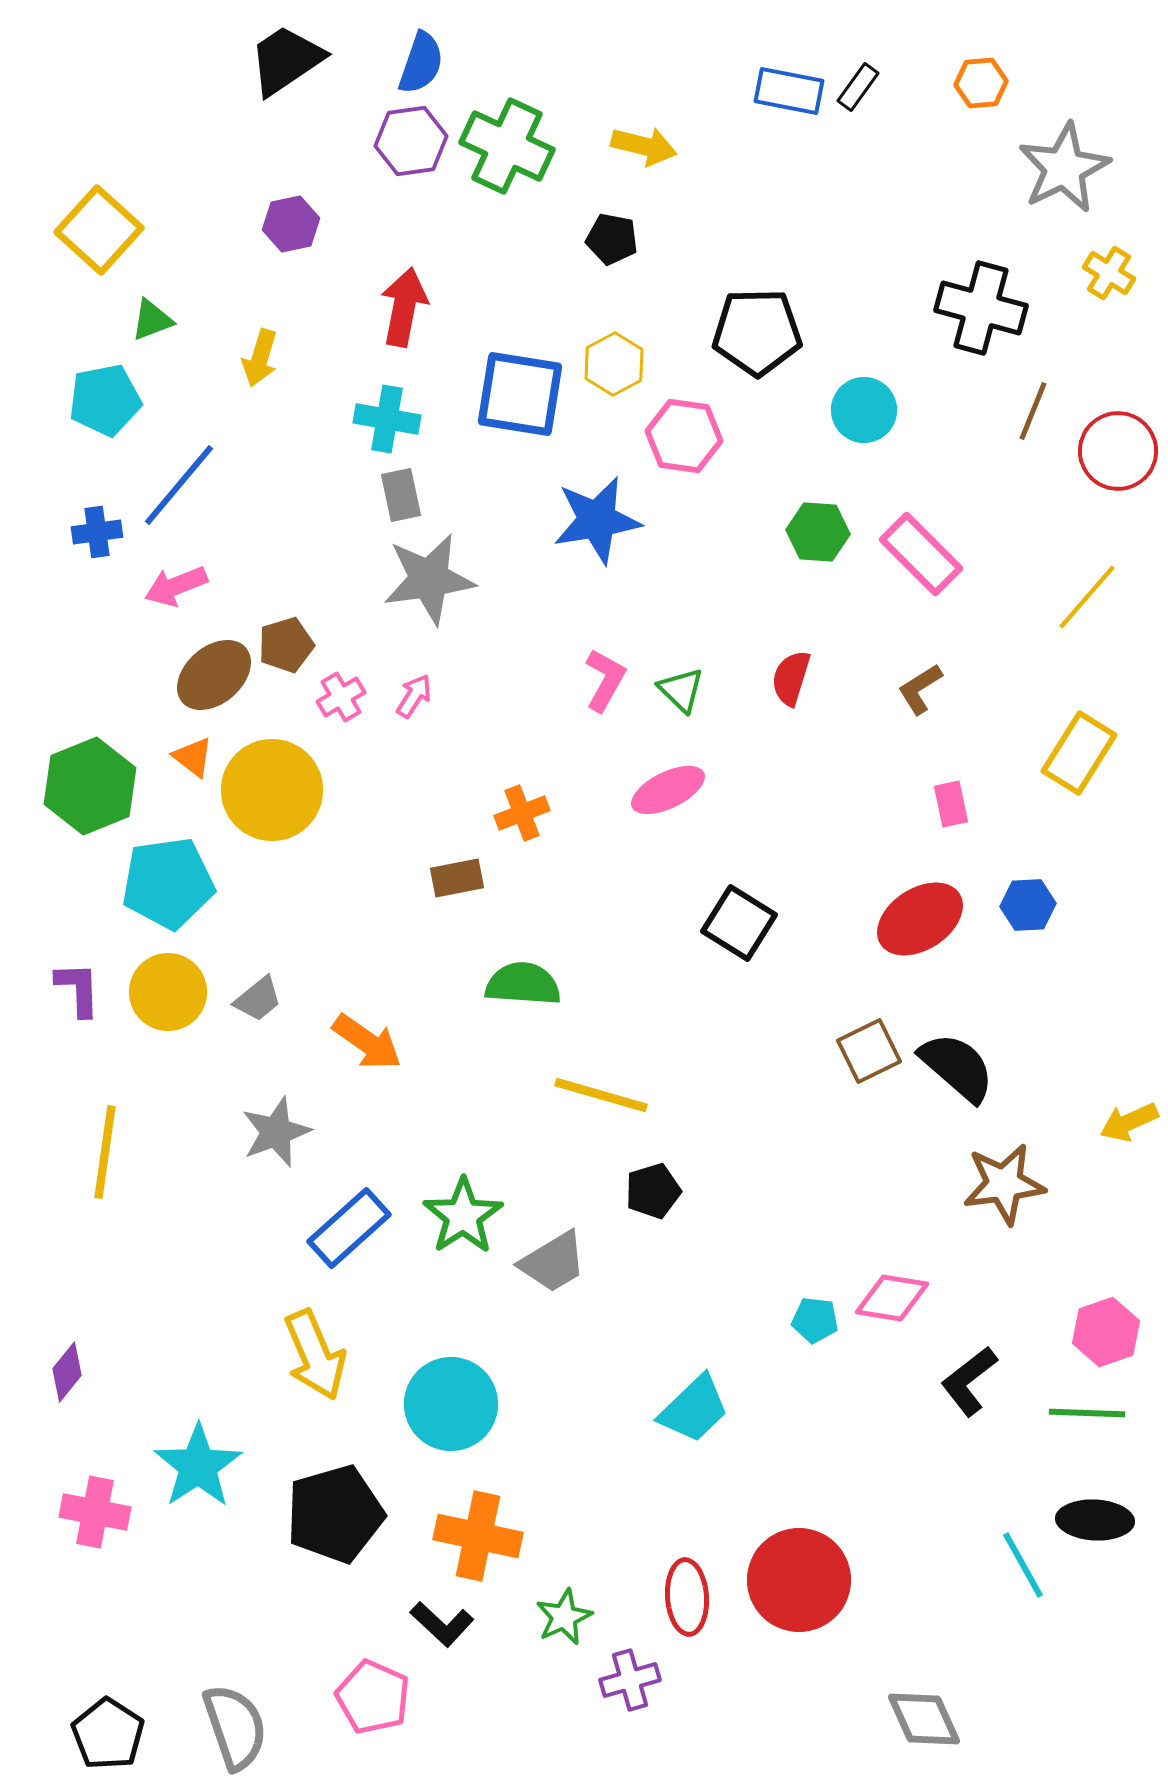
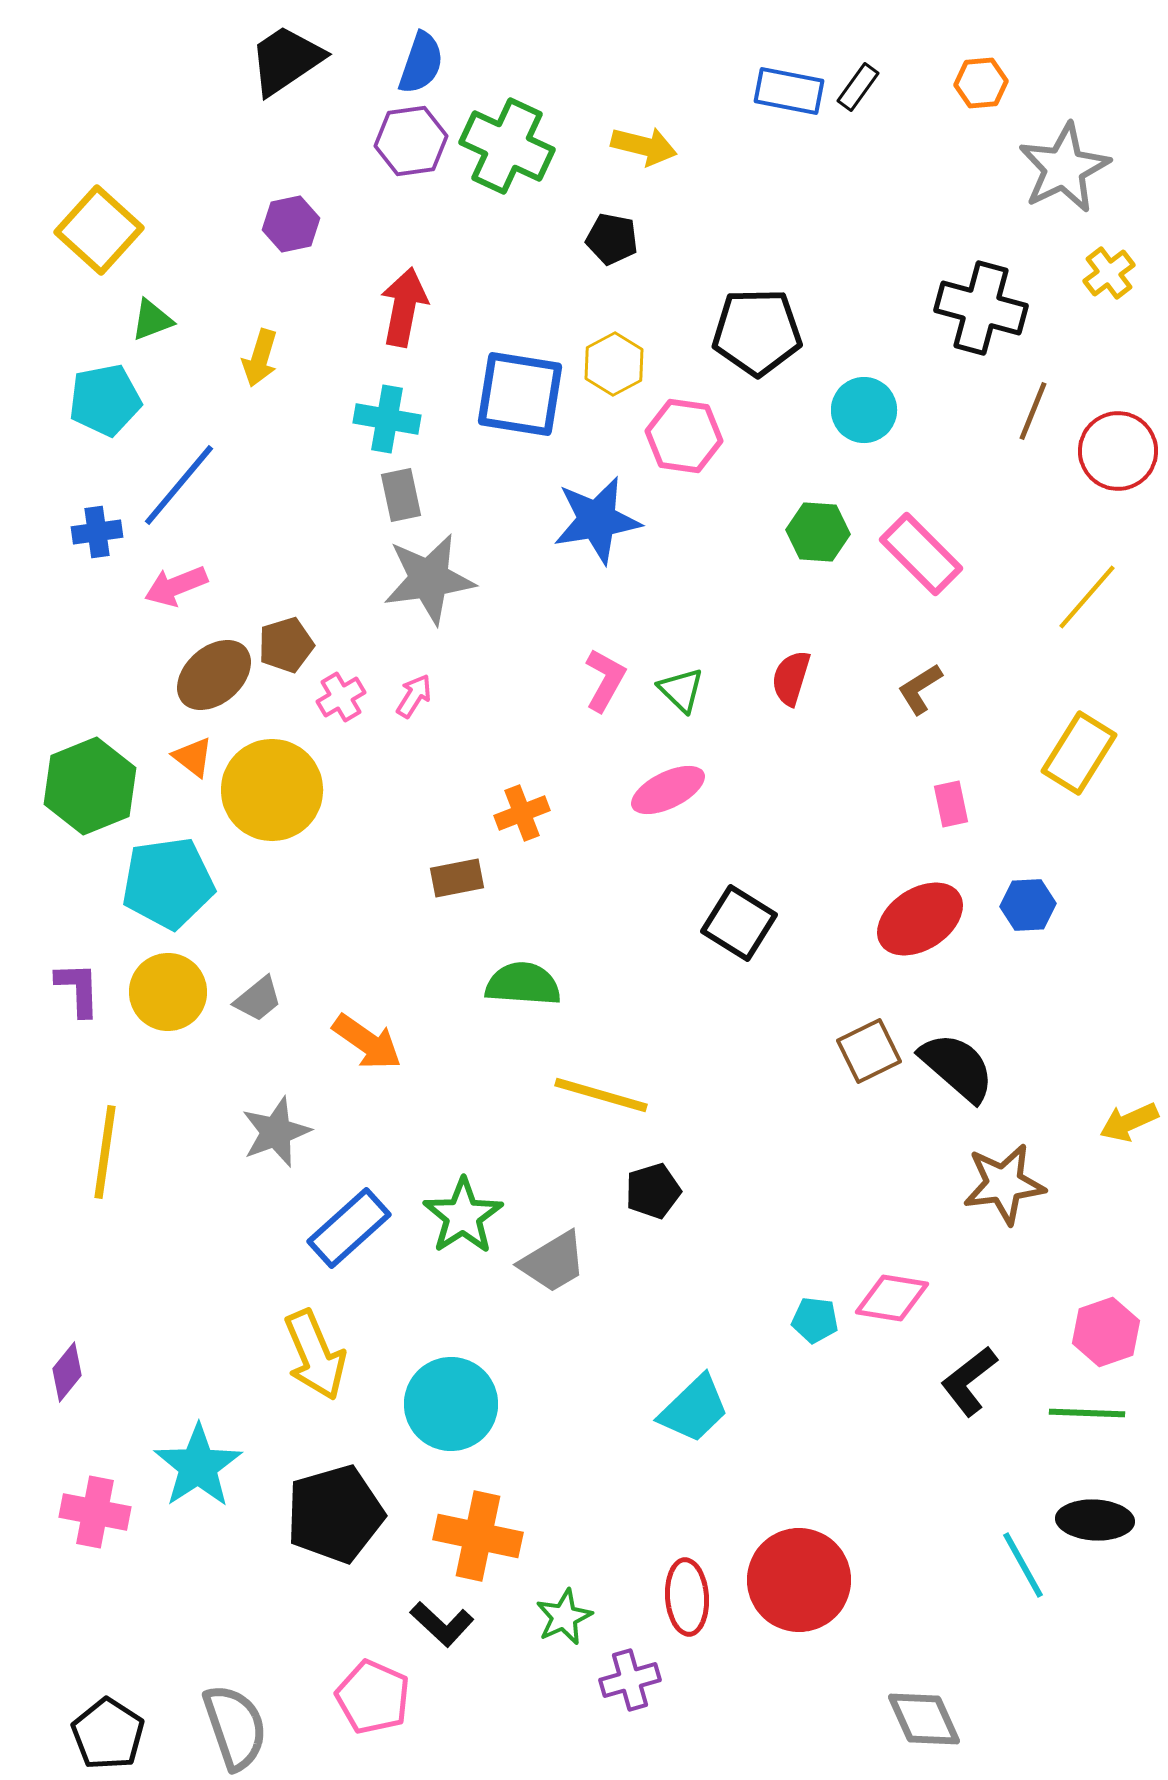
yellow cross at (1109, 273): rotated 21 degrees clockwise
